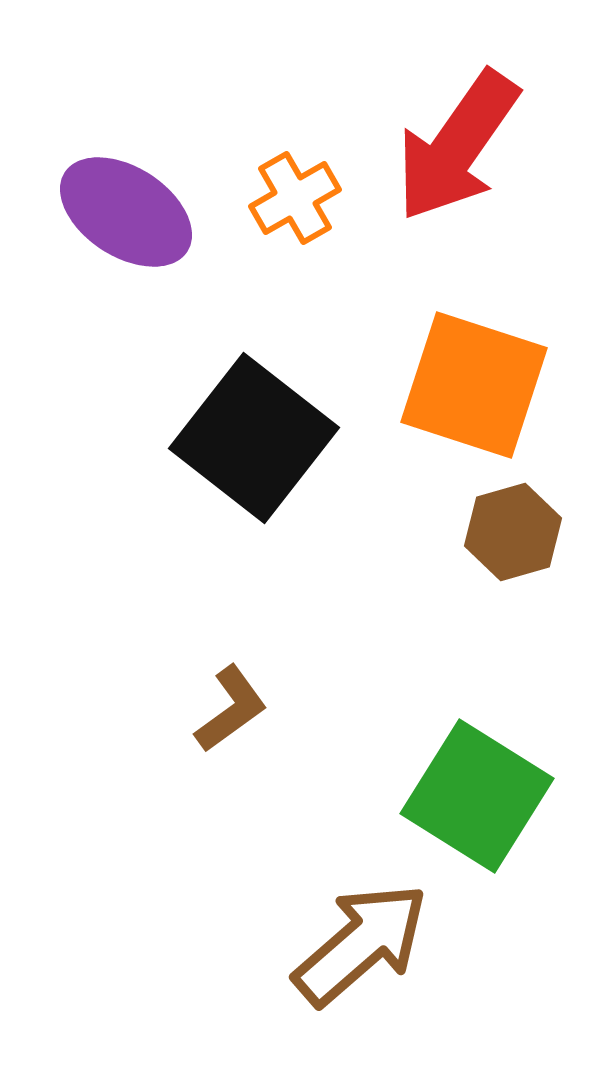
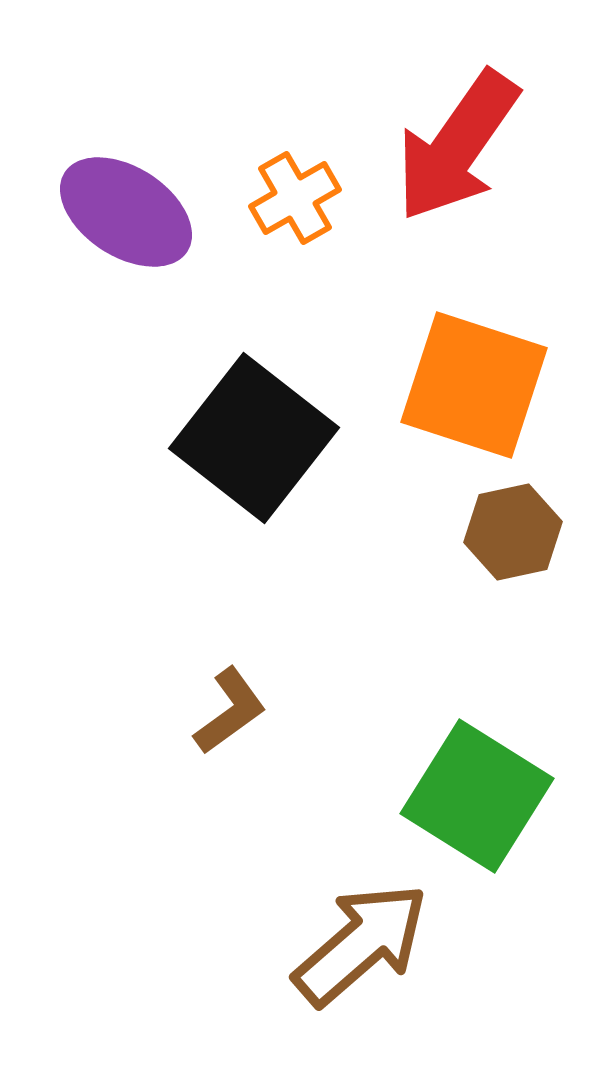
brown hexagon: rotated 4 degrees clockwise
brown L-shape: moved 1 px left, 2 px down
